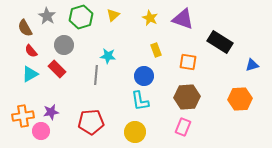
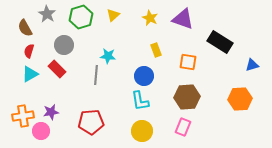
gray star: moved 2 px up
red semicircle: moved 2 px left; rotated 56 degrees clockwise
yellow circle: moved 7 px right, 1 px up
